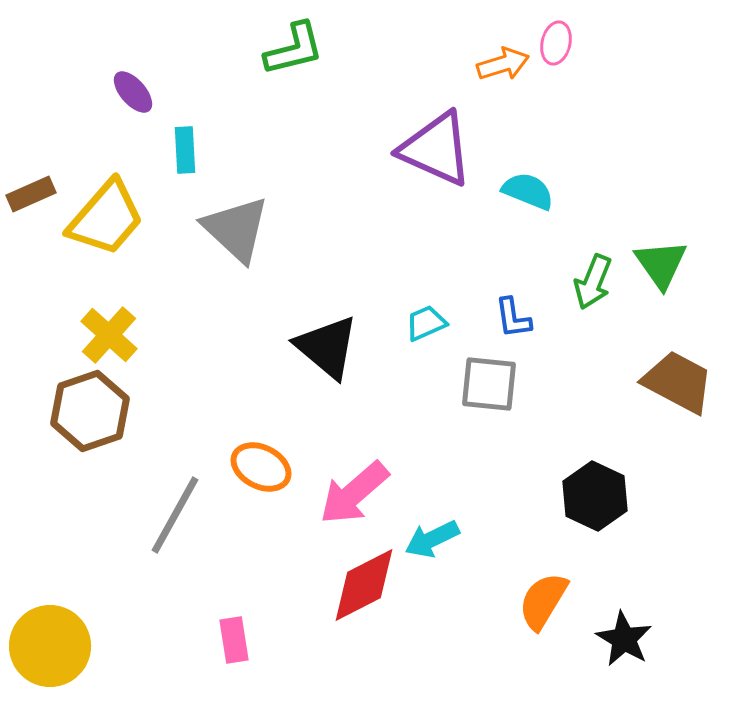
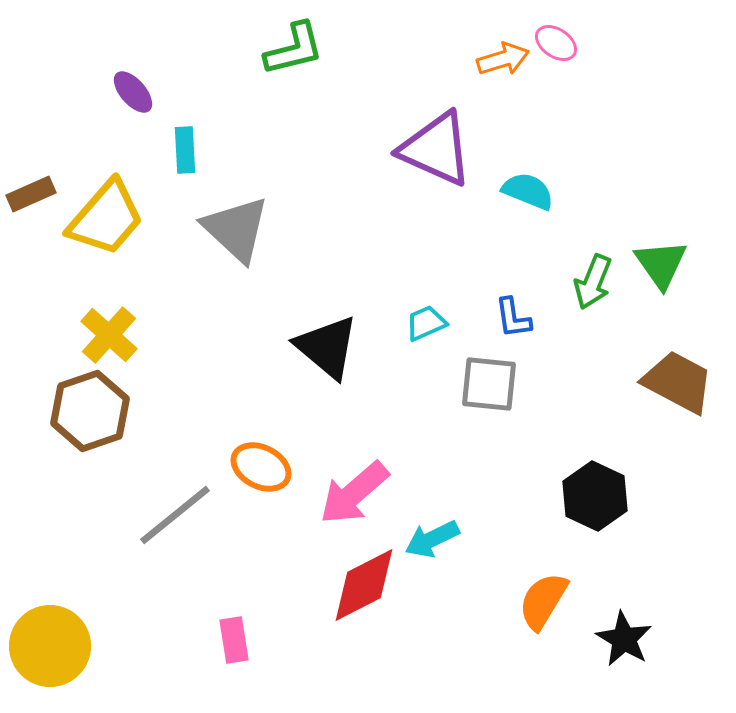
pink ellipse: rotated 69 degrees counterclockwise
orange arrow: moved 5 px up
gray line: rotated 22 degrees clockwise
